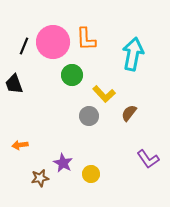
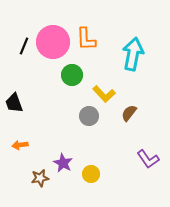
black trapezoid: moved 19 px down
